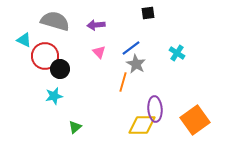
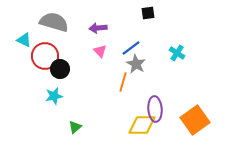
gray semicircle: moved 1 px left, 1 px down
purple arrow: moved 2 px right, 3 px down
pink triangle: moved 1 px right, 1 px up
